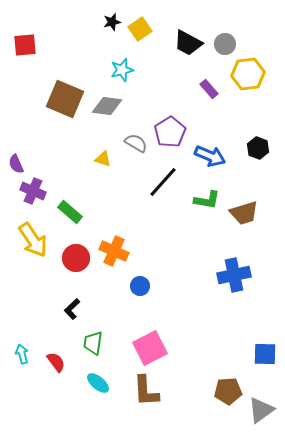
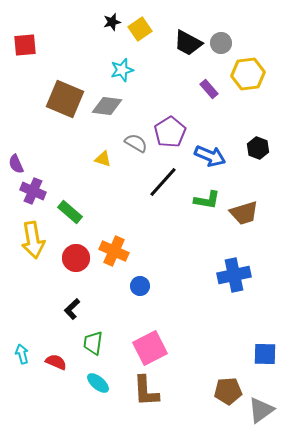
gray circle: moved 4 px left, 1 px up
yellow arrow: rotated 24 degrees clockwise
red semicircle: rotated 30 degrees counterclockwise
